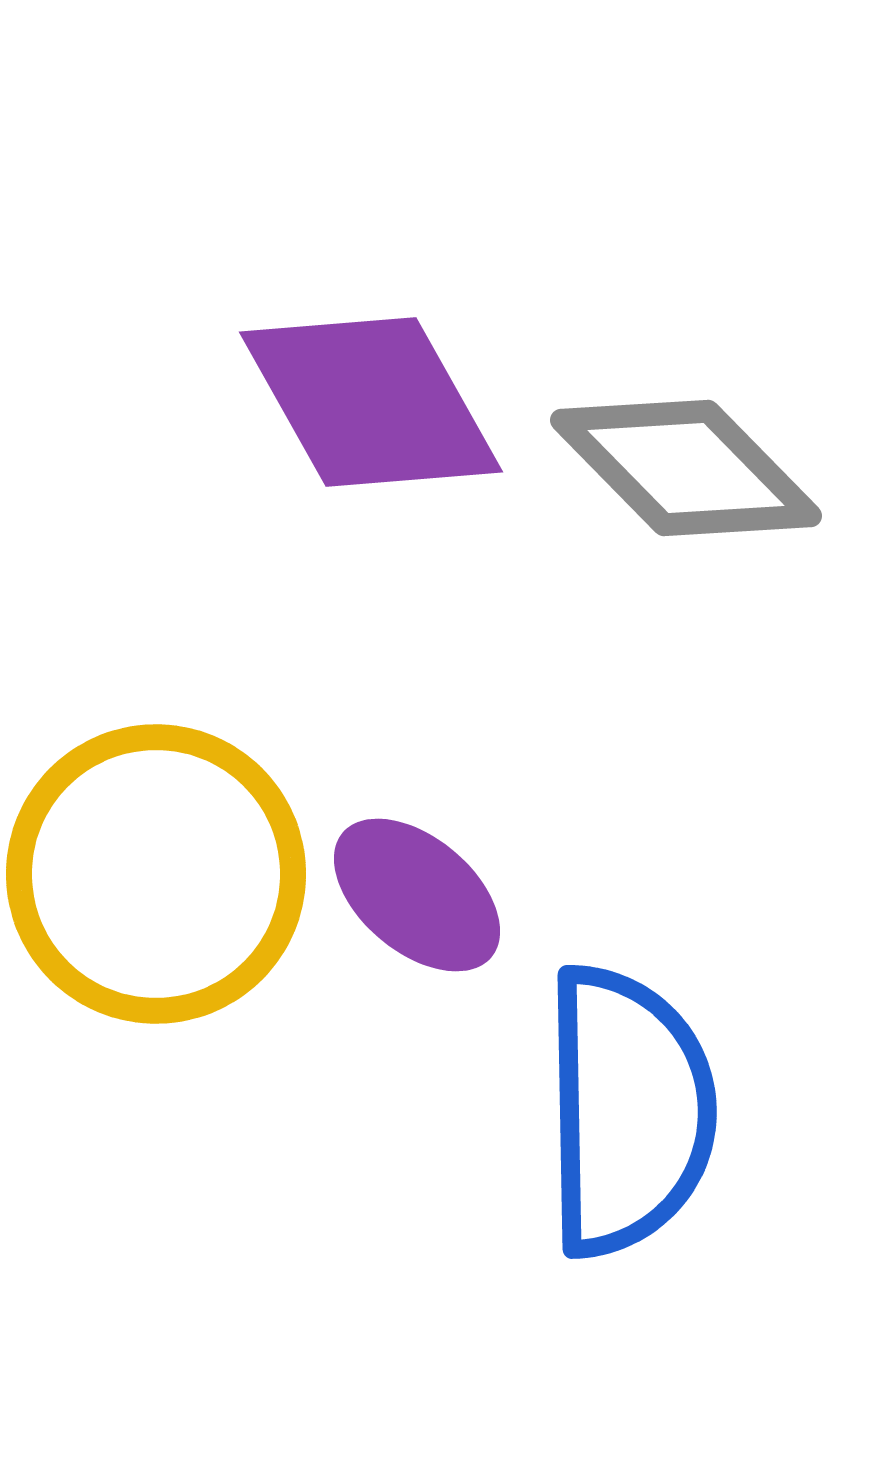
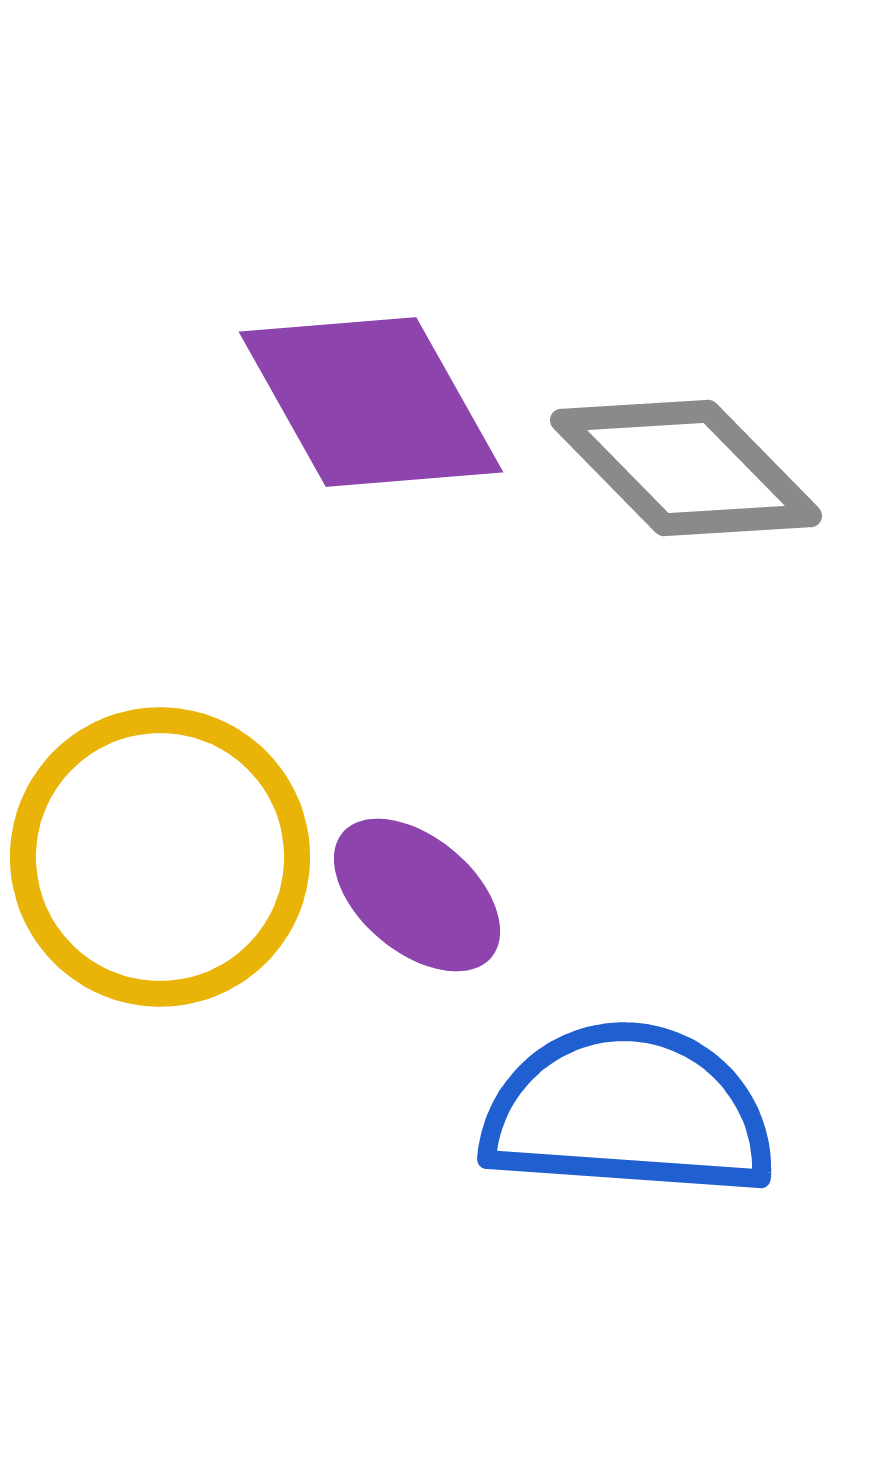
yellow circle: moved 4 px right, 17 px up
blue semicircle: rotated 85 degrees counterclockwise
